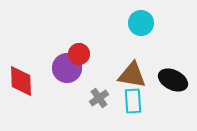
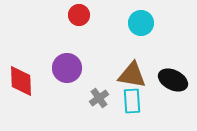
red circle: moved 39 px up
cyan rectangle: moved 1 px left
